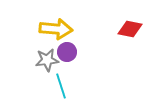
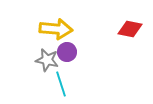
gray star: rotated 20 degrees clockwise
cyan line: moved 2 px up
